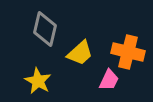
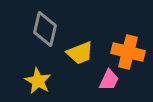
yellow trapezoid: rotated 20 degrees clockwise
